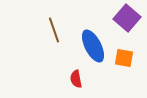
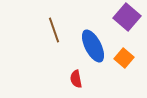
purple square: moved 1 px up
orange square: rotated 30 degrees clockwise
